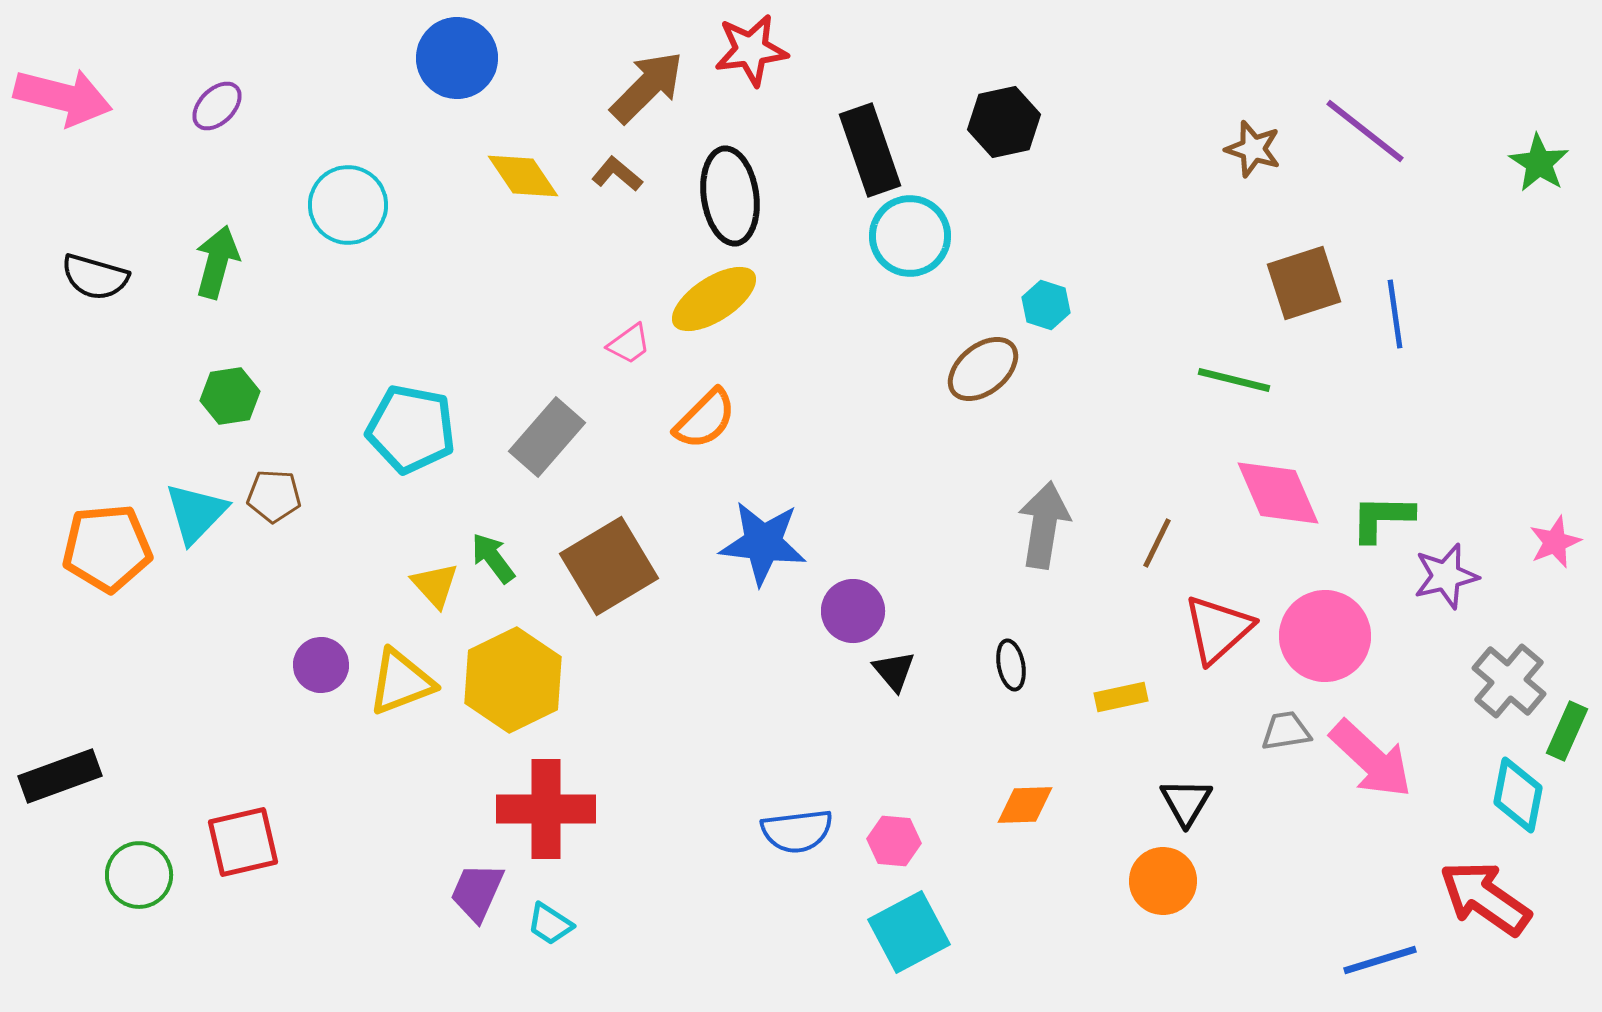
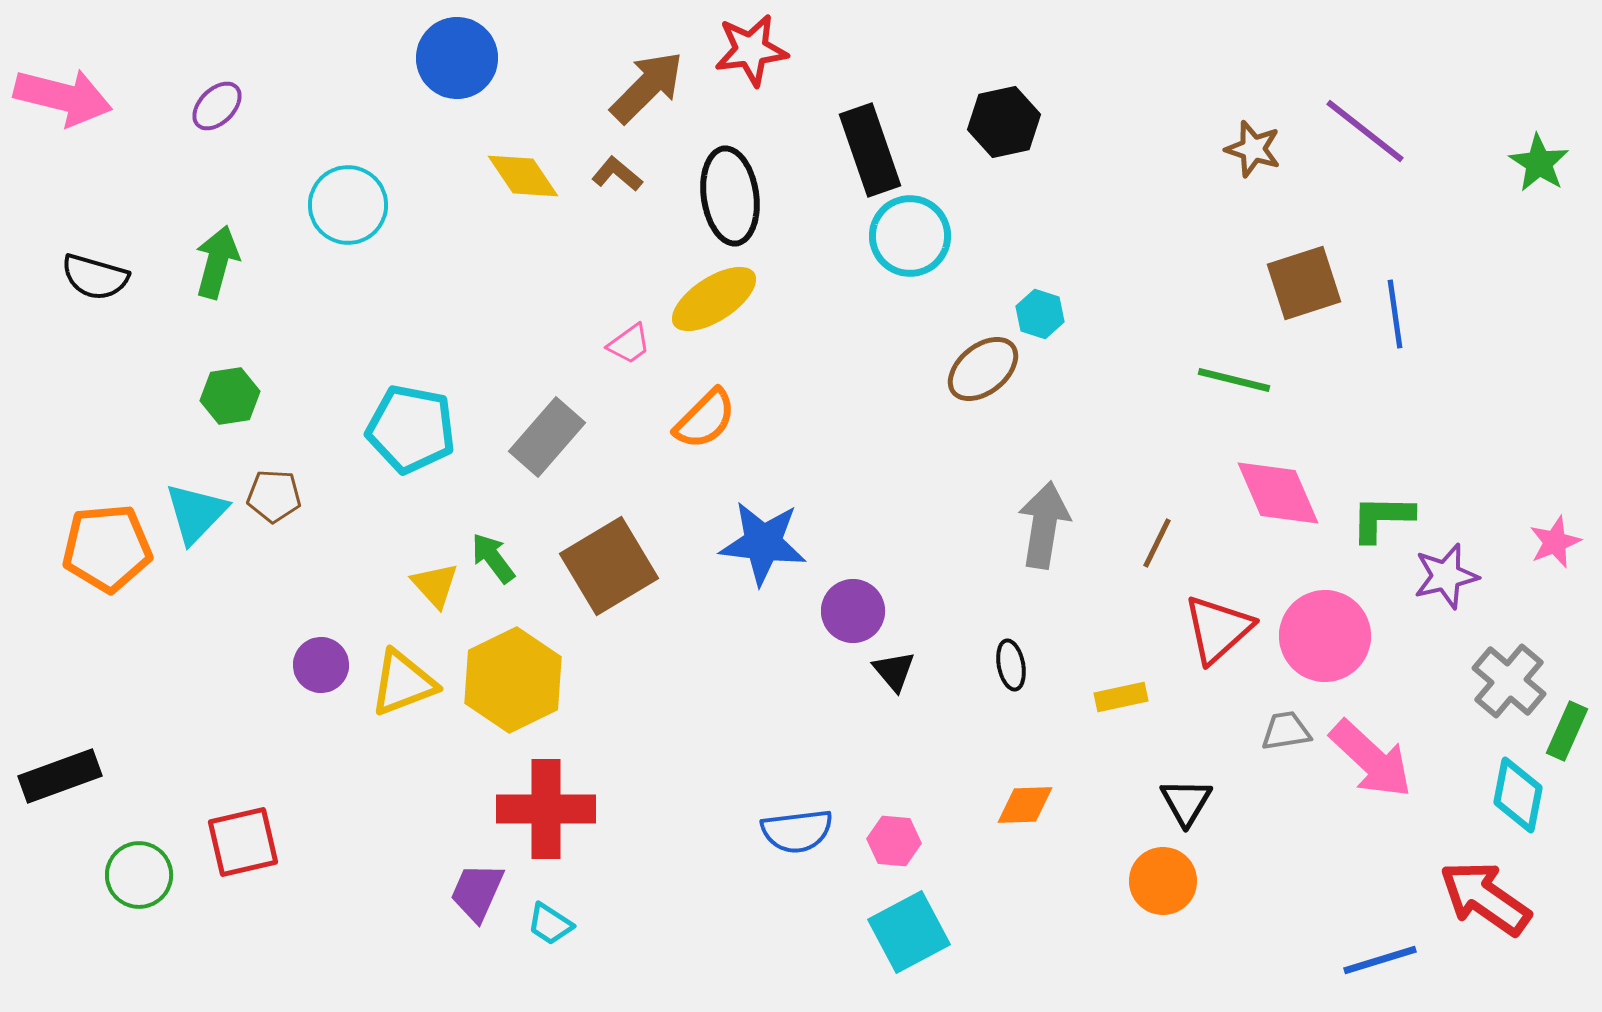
cyan hexagon at (1046, 305): moved 6 px left, 9 px down
yellow triangle at (401, 682): moved 2 px right, 1 px down
